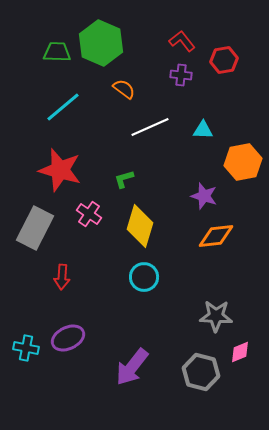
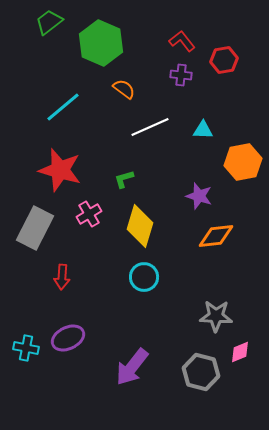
green trapezoid: moved 8 px left, 30 px up; rotated 40 degrees counterclockwise
purple star: moved 5 px left
pink cross: rotated 25 degrees clockwise
